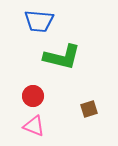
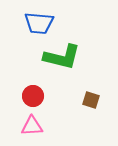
blue trapezoid: moved 2 px down
brown square: moved 2 px right, 9 px up; rotated 36 degrees clockwise
pink triangle: moved 2 px left; rotated 25 degrees counterclockwise
